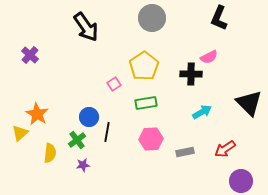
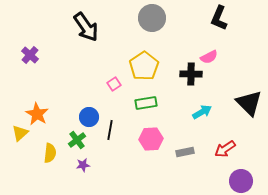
black line: moved 3 px right, 2 px up
